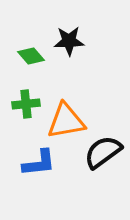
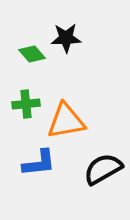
black star: moved 3 px left, 3 px up
green diamond: moved 1 px right, 2 px up
black semicircle: moved 17 px down; rotated 6 degrees clockwise
